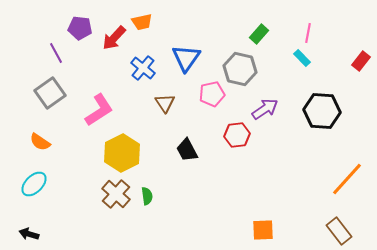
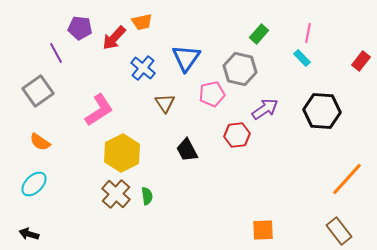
gray square: moved 12 px left, 2 px up
